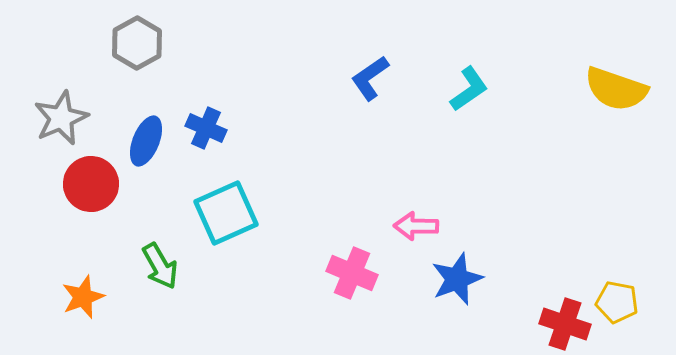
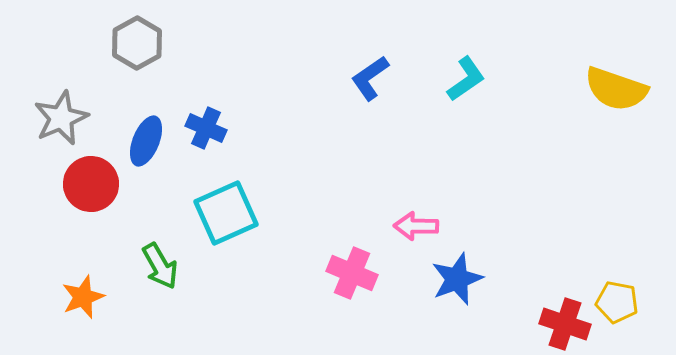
cyan L-shape: moved 3 px left, 10 px up
